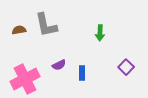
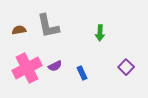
gray L-shape: moved 2 px right, 1 px down
purple semicircle: moved 4 px left, 1 px down
blue rectangle: rotated 24 degrees counterclockwise
pink cross: moved 2 px right, 11 px up
